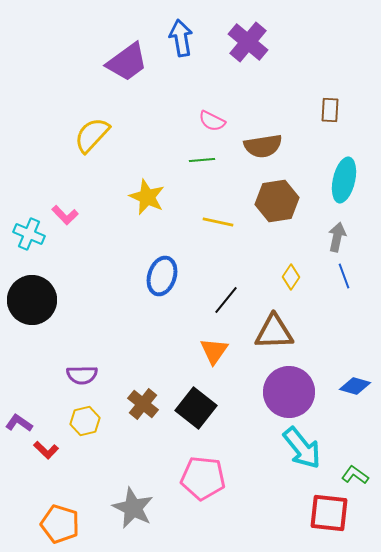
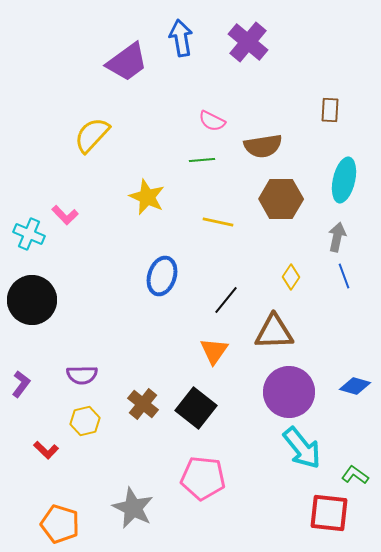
brown hexagon: moved 4 px right, 2 px up; rotated 9 degrees clockwise
purple L-shape: moved 2 px right, 39 px up; rotated 92 degrees clockwise
